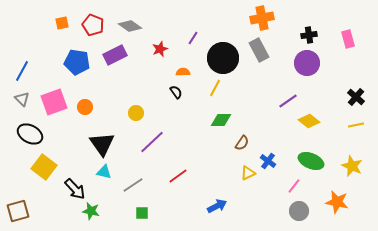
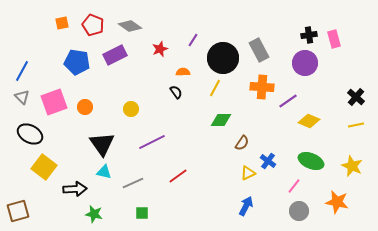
orange cross at (262, 18): moved 69 px down; rotated 15 degrees clockwise
purple line at (193, 38): moved 2 px down
pink rectangle at (348, 39): moved 14 px left
purple circle at (307, 63): moved 2 px left
gray triangle at (22, 99): moved 2 px up
yellow circle at (136, 113): moved 5 px left, 4 px up
yellow diamond at (309, 121): rotated 15 degrees counterclockwise
purple line at (152, 142): rotated 16 degrees clockwise
gray line at (133, 185): moved 2 px up; rotated 10 degrees clockwise
black arrow at (75, 189): rotated 50 degrees counterclockwise
blue arrow at (217, 206): moved 29 px right; rotated 36 degrees counterclockwise
green star at (91, 211): moved 3 px right, 3 px down
